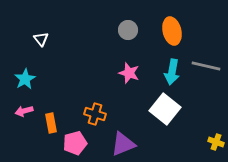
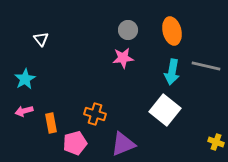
pink star: moved 6 px left, 15 px up; rotated 25 degrees counterclockwise
white square: moved 1 px down
